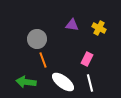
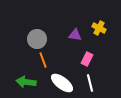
purple triangle: moved 3 px right, 10 px down
white ellipse: moved 1 px left, 1 px down
